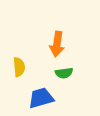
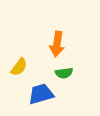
yellow semicircle: rotated 42 degrees clockwise
blue trapezoid: moved 4 px up
